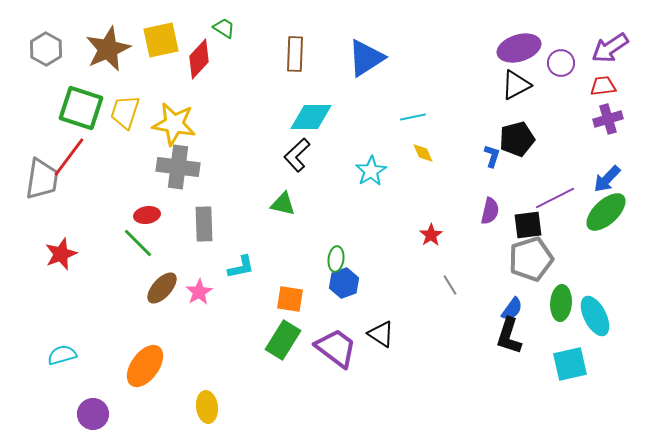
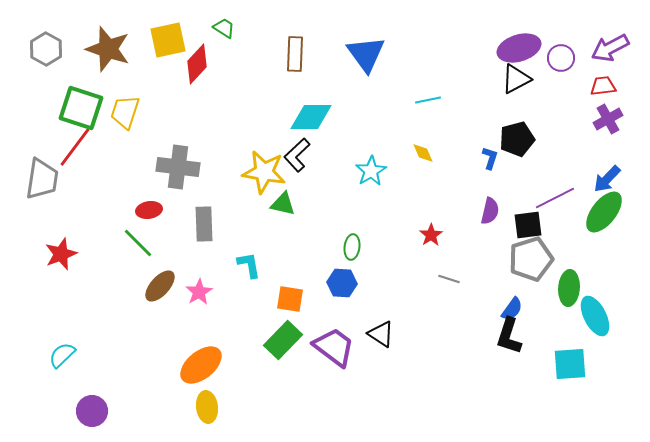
yellow square at (161, 40): moved 7 px right
purple arrow at (610, 48): rotated 6 degrees clockwise
brown star at (108, 49): rotated 30 degrees counterclockwise
blue triangle at (366, 58): moved 4 px up; rotated 33 degrees counterclockwise
red diamond at (199, 59): moved 2 px left, 5 px down
purple circle at (561, 63): moved 5 px up
black triangle at (516, 85): moved 6 px up
cyan line at (413, 117): moved 15 px right, 17 px up
purple cross at (608, 119): rotated 12 degrees counterclockwise
yellow star at (174, 124): moved 90 px right, 48 px down
blue L-shape at (492, 156): moved 2 px left, 2 px down
red line at (69, 157): moved 6 px right, 10 px up
green ellipse at (606, 212): moved 2 px left; rotated 9 degrees counterclockwise
red ellipse at (147, 215): moved 2 px right, 5 px up
green ellipse at (336, 259): moved 16 px right, 12 px up
cyan L-shape at (241, 267): moved 8 px right, 2 px up; rotated 88 degrees counterclockwise
blue hexagon at (344, 283): moved 2 px left; rotated 24 degrees clockwise
gray line at (450, 285): moved 1 px left, 6 px up; rotated 40 degrees counterclockwise
brown ellipse at (162, 288): moved 2 px left, 2 px up
green ellipse at (561, 303): moved 8 px right, 15 px up
green rectangle at (283, 340): rotated 12 degrees clockwise
purple trapezoid at (336, 348): moved 2 px left, 1 px up
cyan semicircle at (62, 355): rotated 28 degrees counterclockwise
cyan square at (570, 364): rotated 9 degrees clockwise
orange ellipse at (145, 366): moved 56 px right, 1 px up; rotated 15 degrees clockwise
purple circle at (93, 414): moved 1 px left, 3 px up
